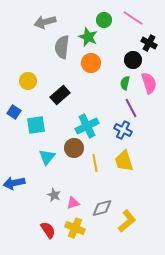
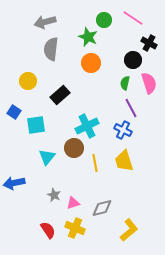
gray semicircle: moved 11 px left, 2 px down
yellow L-shape: moved 2 px right, 9 px down
